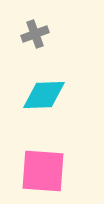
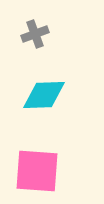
pink square: moved 6 px left
